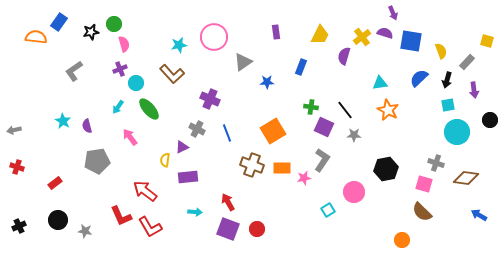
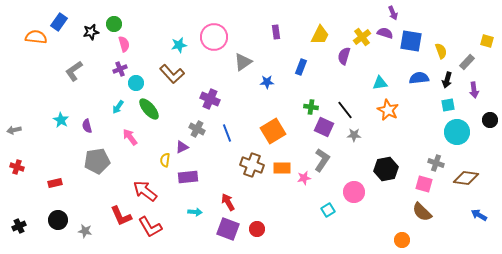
blue semicircle at (419, 78): rotated 36 degrees clockwise
cyan star at (63, 121): moved 2 px left, 1 px up
red rectangle at (55, 183): rotated 24 degrees clockwise
